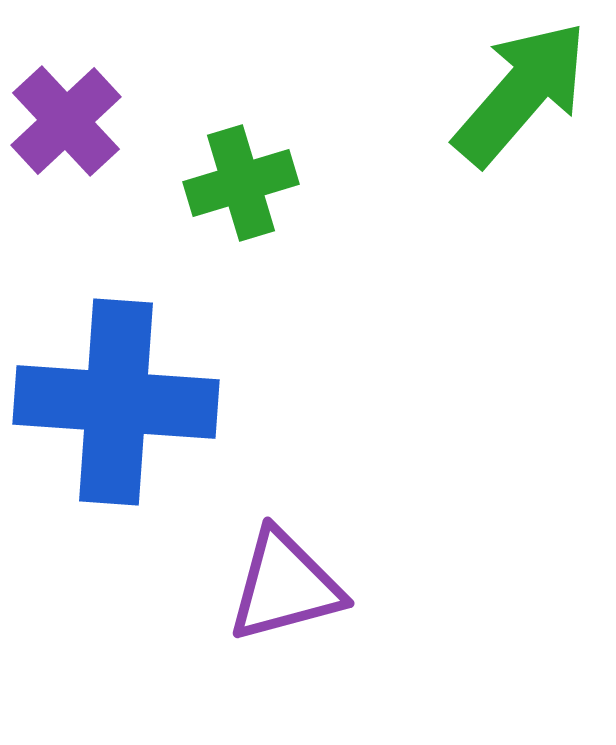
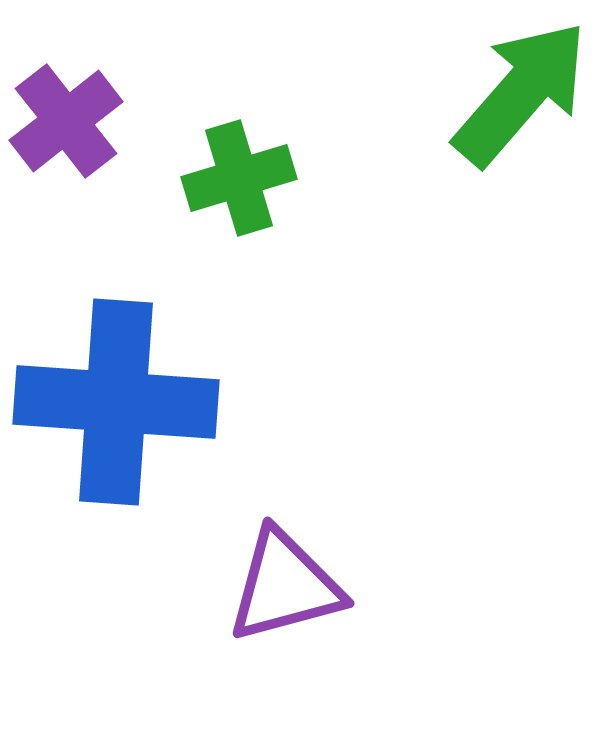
purple cross: rotated 5 degrees clockwise
green cross: moved 2 px left, 5 px up
